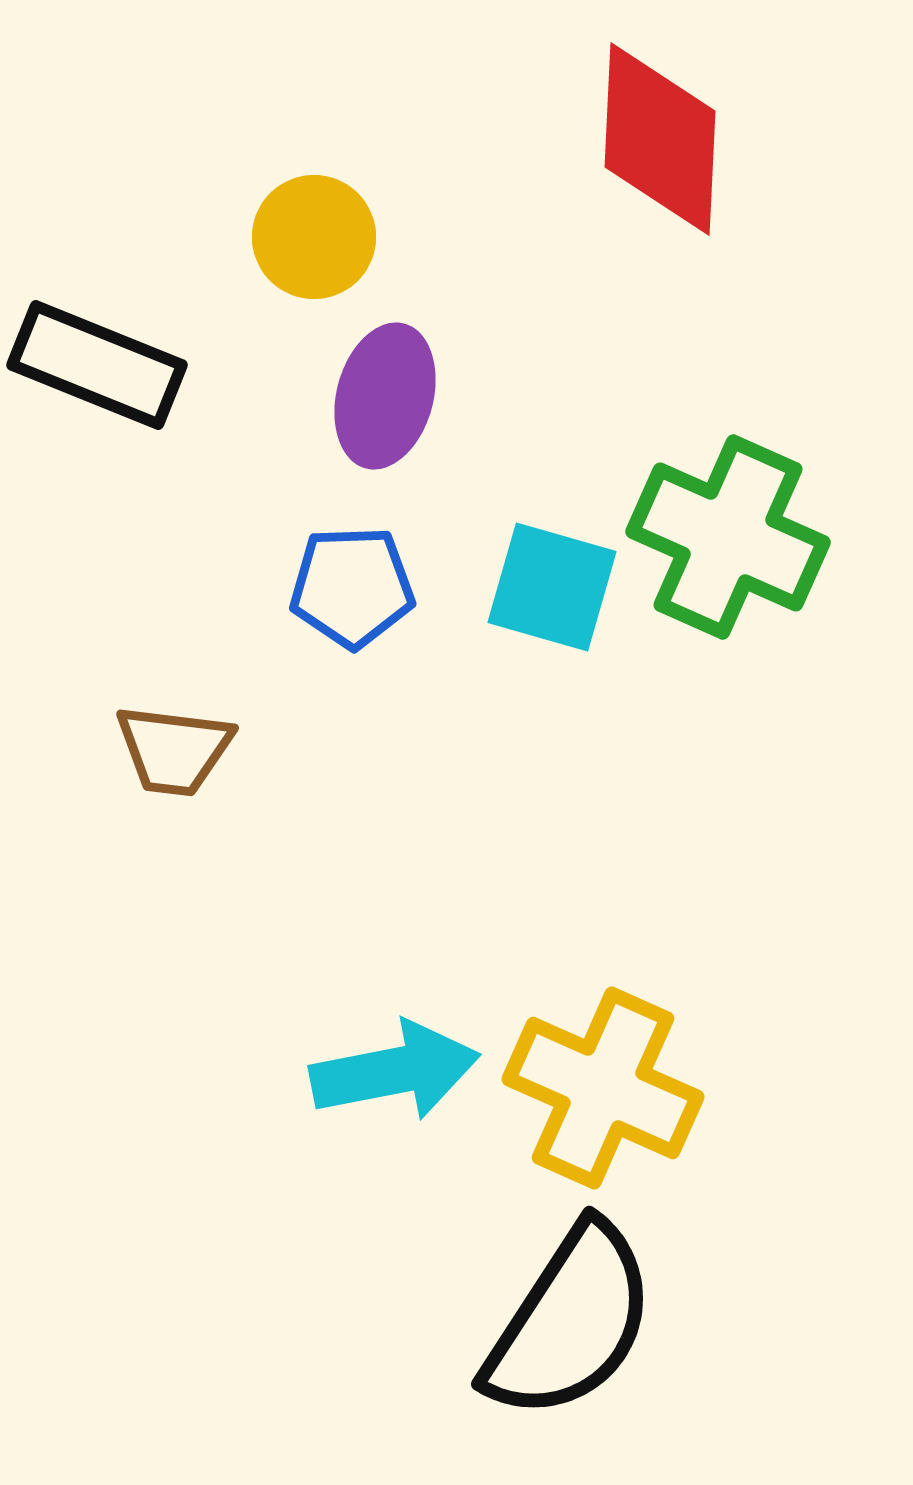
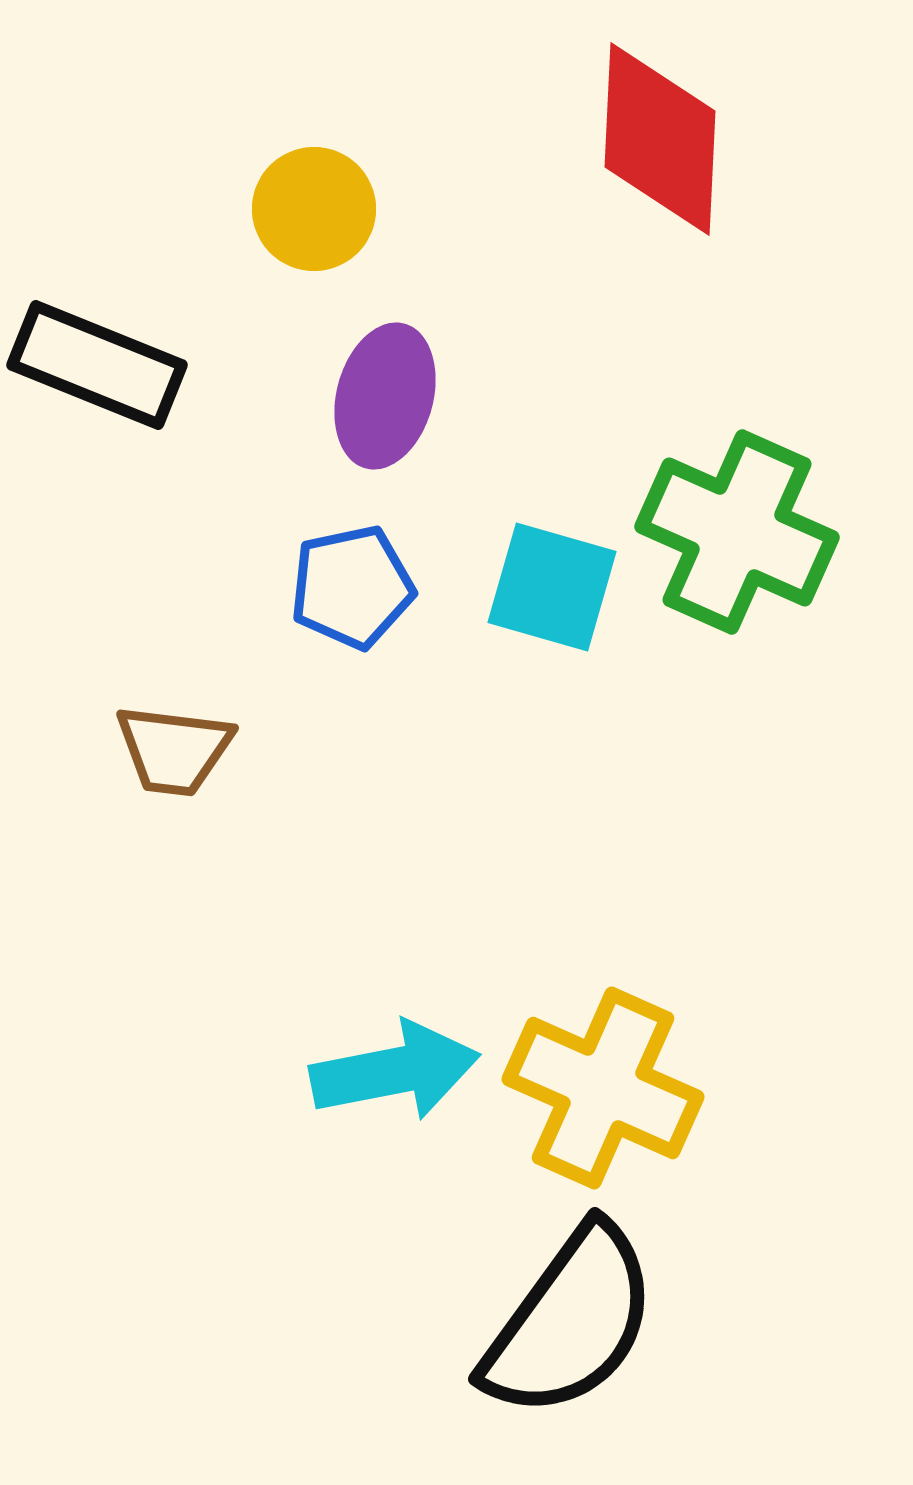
yellow circle: moved 28 px up
green cross: moved 9 px right, 5 px up
blue pentagon: rotated 10 degrees counterclockwise
black semicircle: rotated 3 degrees clockwise
